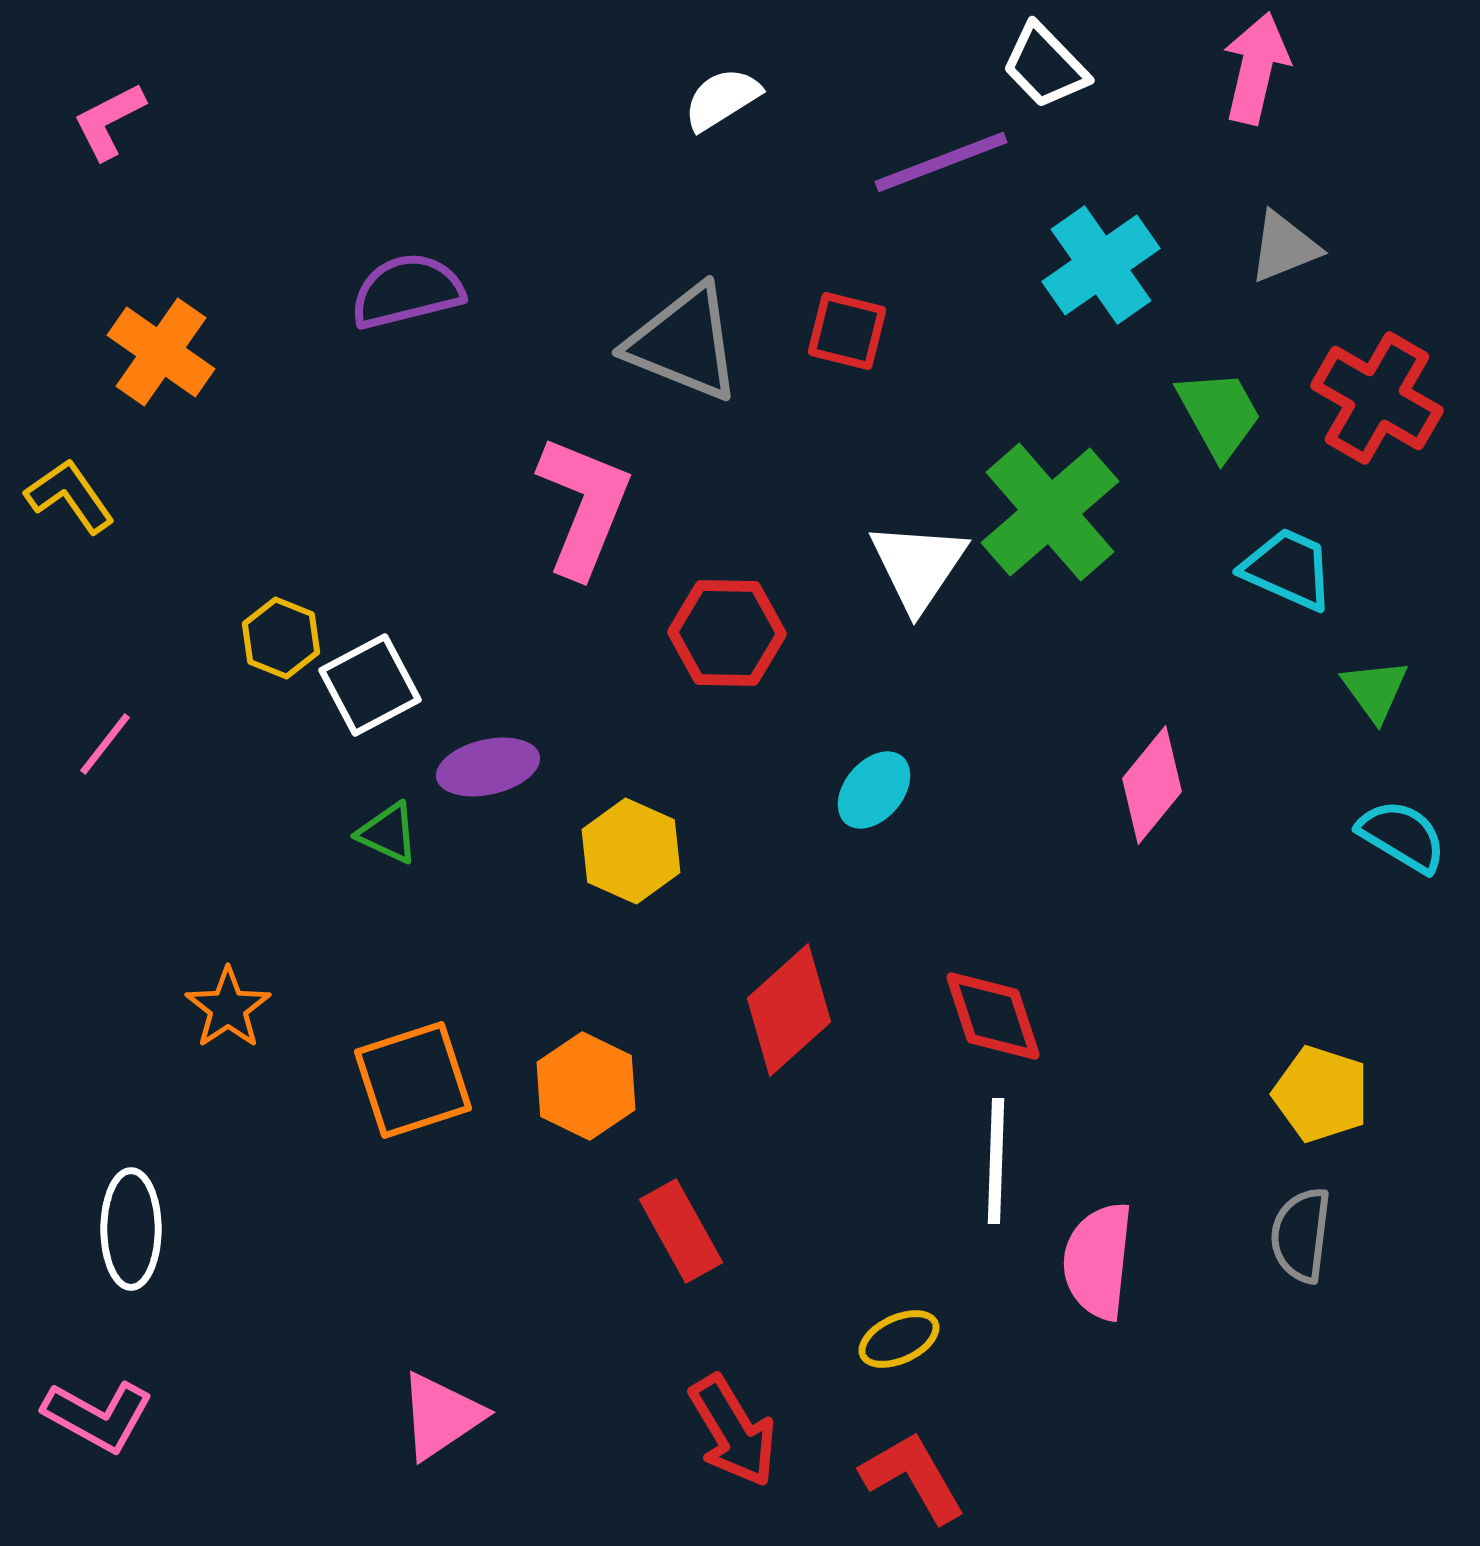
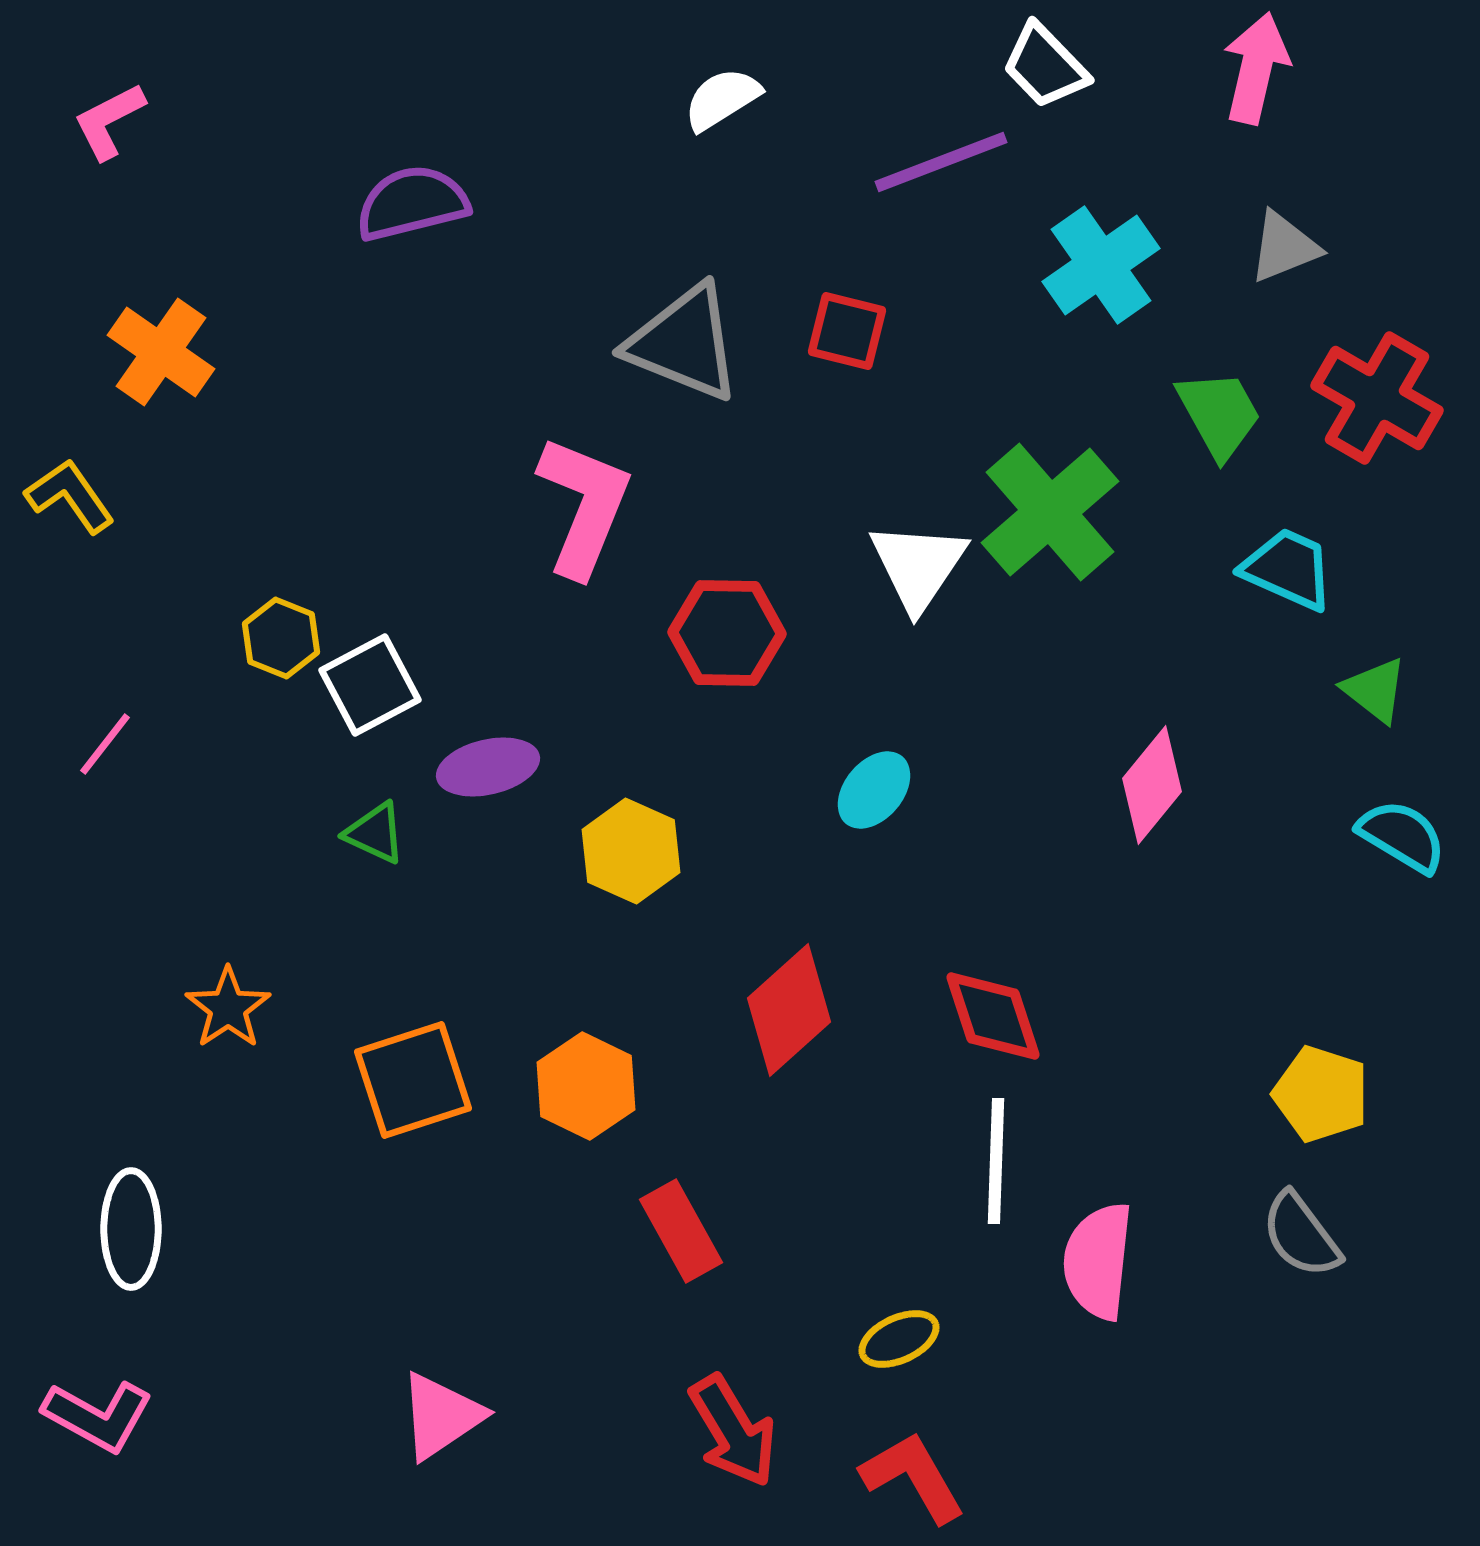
purple semicircle at (407, 291): moved 5 px right, 88 px up
green triangle at (1375, 690): rotated 16 degrees counterclockwise
green triangle at (388, 833): moved 13 px left
gray semicircle at (1301, 1235): rotated 44 degrees counterclockwise
